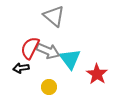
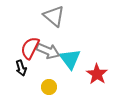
black arrow: rotated 98 degrees counterclockwise
